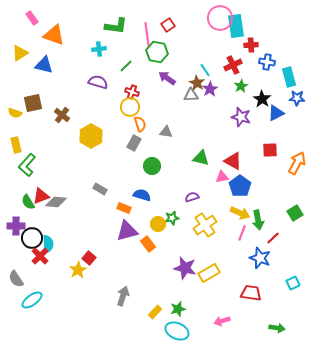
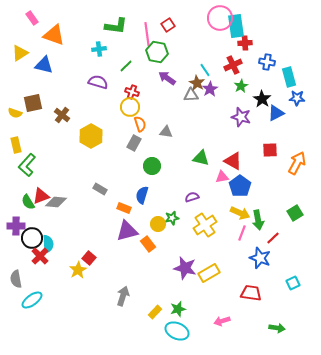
red cross at (251, 45): moved 6 px left, 2 px up
blue semicircle at (142, 195): rotated 90 degrees counterclockwise
gray semicircle at (16, 279): rotated 24 degrees clockwise
